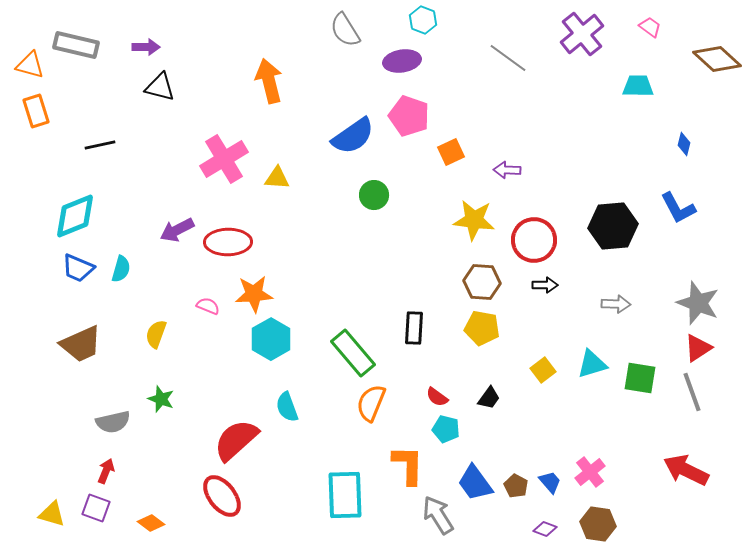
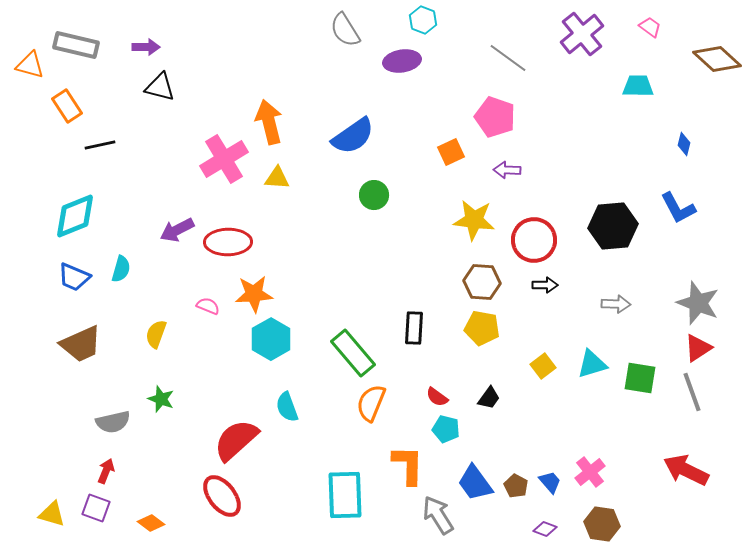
orange arrow at (269, 81): moved 41 px down
orange rectangle at (36, 111): moved 31 px right, 5 px up; rotated 16 degrees counterclockwise
pink pentagon at (409, 116): moved 86 px right, 1 px down
blue trapezoid at (78, 268): moved 4 px left, 9 px down
yellow square at (543, 370): moved 4 px up
brown hexagon at (598, 524): moved 4 px right
